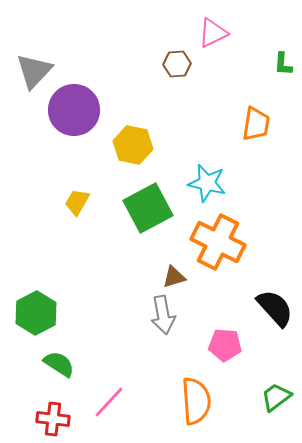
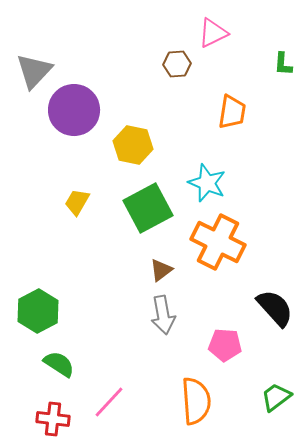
orange trapezoid: moved 24 px left, 12 px up
cyan star: rotated 9 degrees clockwise
brown triangle: moved 13 px left, 7 px up; rotated 20 degrees counterclockwise
green hexagon: moved 2 px right, 2 px up
